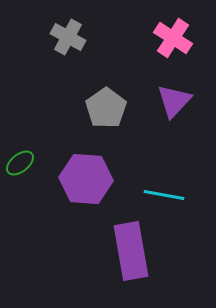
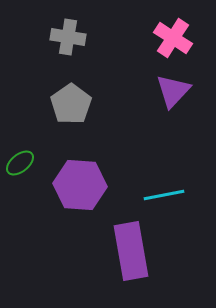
gray cross: rotated 20 degrees counterclockwise
purple triangle: moved 1 px left, 10 px up
gray pentagon: moved 35 px left, 4 px up
purple hexagon: moved 6 px left, 6 px down
cyan line: rotated 21 degrees counterclockwise
